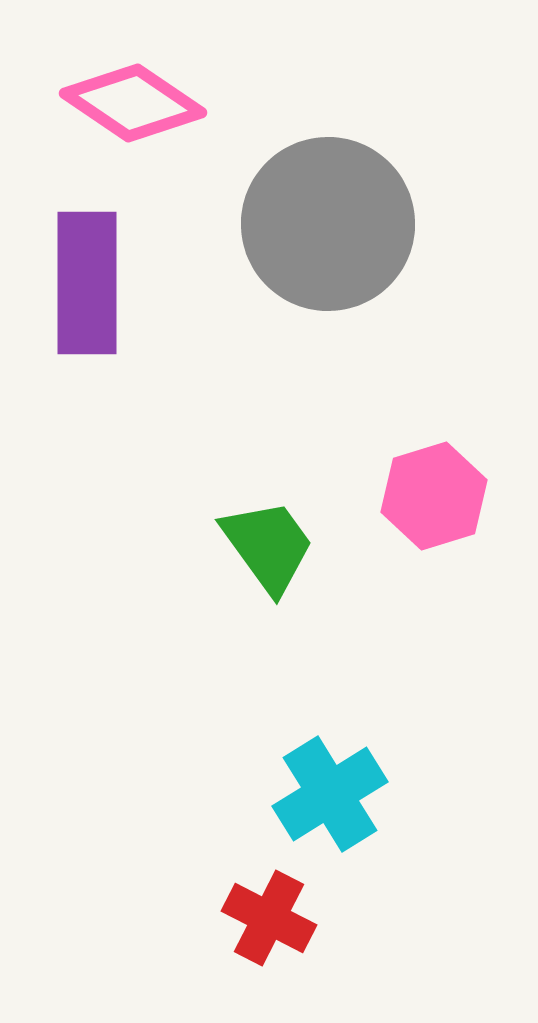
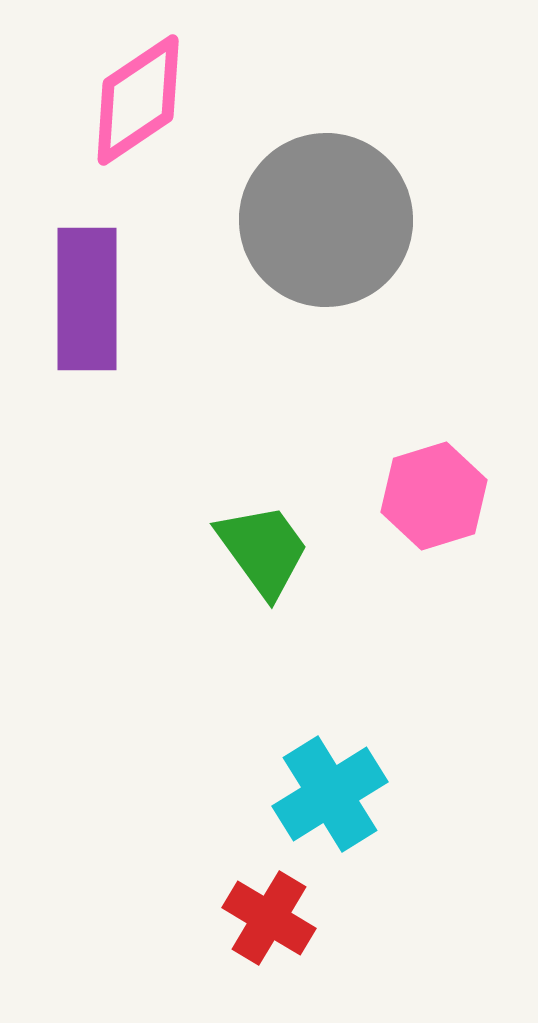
pink diamond: moved 5 px right, 3 px up; rotated 68 degrees counterclockwise
gray circle: moved 2 px left, 4 px up
purple rectangle: moved 16 px down
green trapezoid: moved 5 px left, 4 px down
red cross: rotated 4 degrees clockwise
